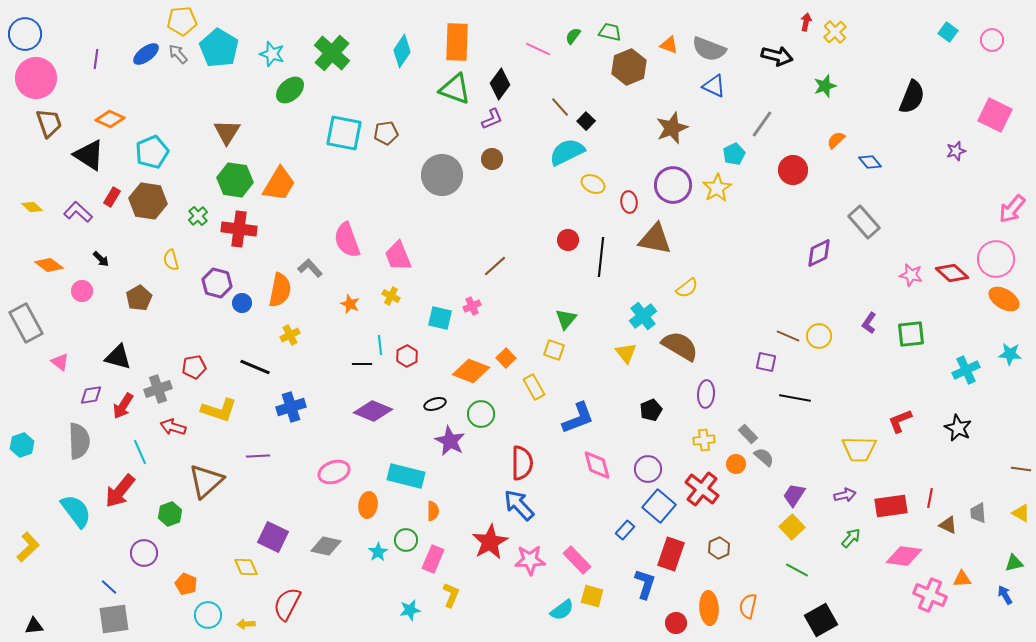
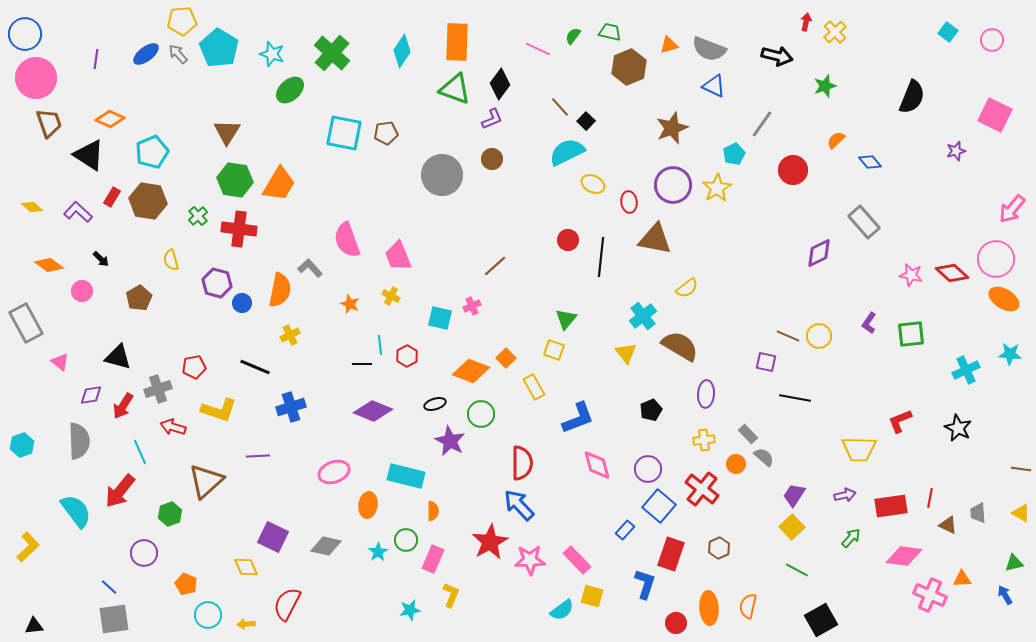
orange triangle at (669, 45): rotated 36 degrees counterclockwise
